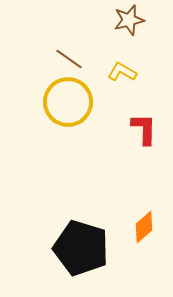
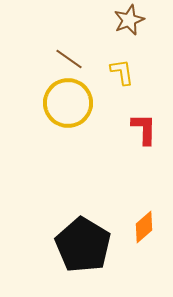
brown star: rotated 8 degrees counterclockwise
yellow L-shape: rotated 52 degrees clockwise
yellow circle: moved 1 px down
black pentagon: moved 2 px right, 3 px up; rotated 14 degrees clockwise
